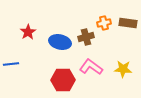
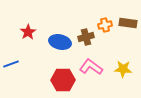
orange cross: moved 1 px right, 2 px down
blue line: rotated 14 degrees counterclockwise
